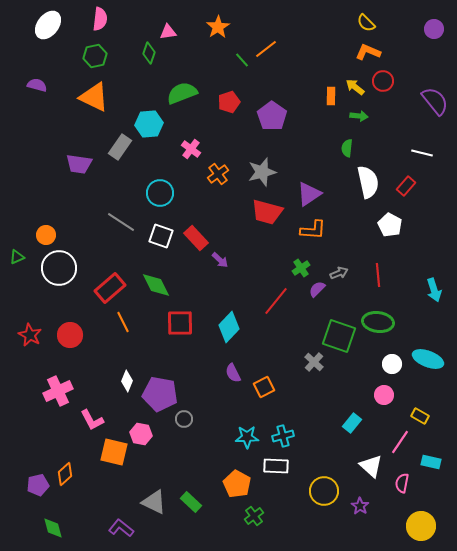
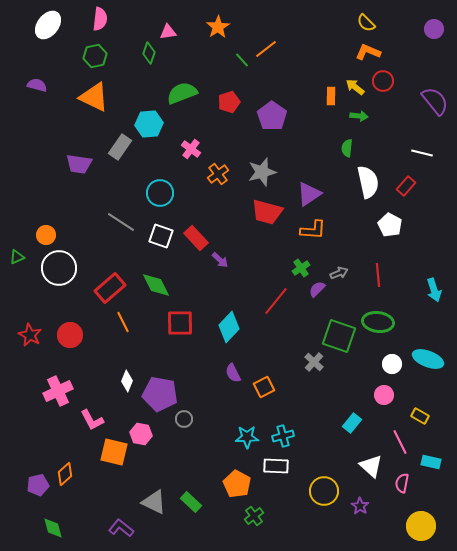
pink line at (400, 442): rotated 60 degrees counterclockwise
